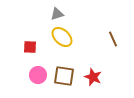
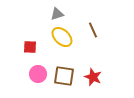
brown line: moved 20 px left, 9 px up
pink circle: moved 1 px up
